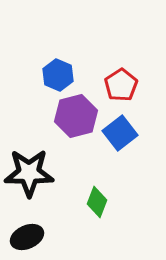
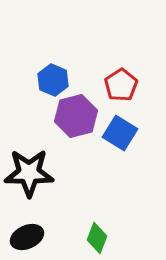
blue hexagon: moved 5 px left, 5 px down
blue square: rotated 20 degrees counterclockwise
green diamond: moved 36 px down
